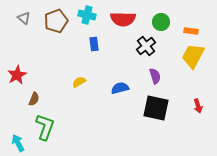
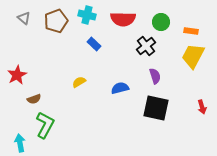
blue rectangle: rotated 40 degrees counterclockwise
brown semicircle: rotated 48 degrees clockwise
red arrow: moved 4 px right, 1 px down
green L-shape: moved 2 px up; rotated 8 degrees clockwise
cyan arrow: moved 2 px right; rotated 18 degrees clockwise
